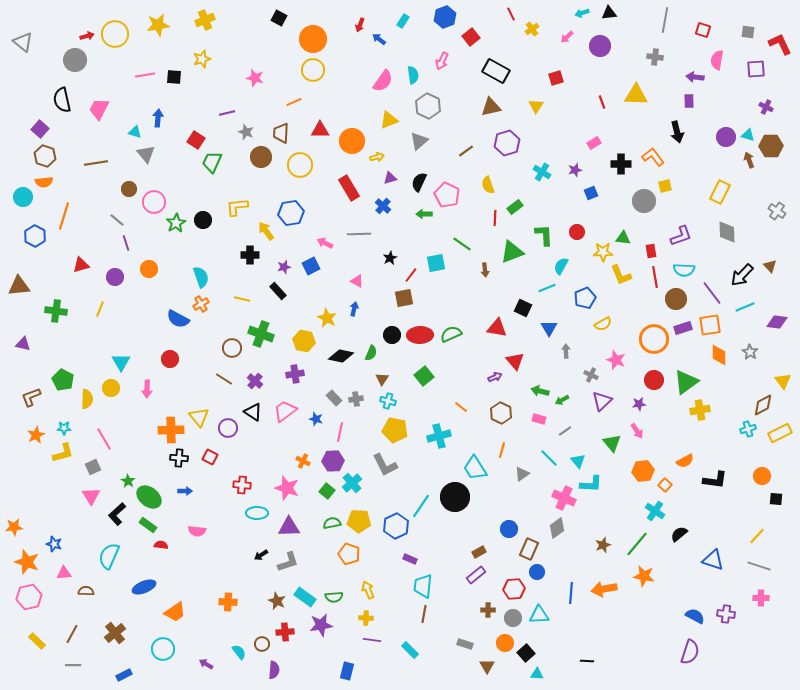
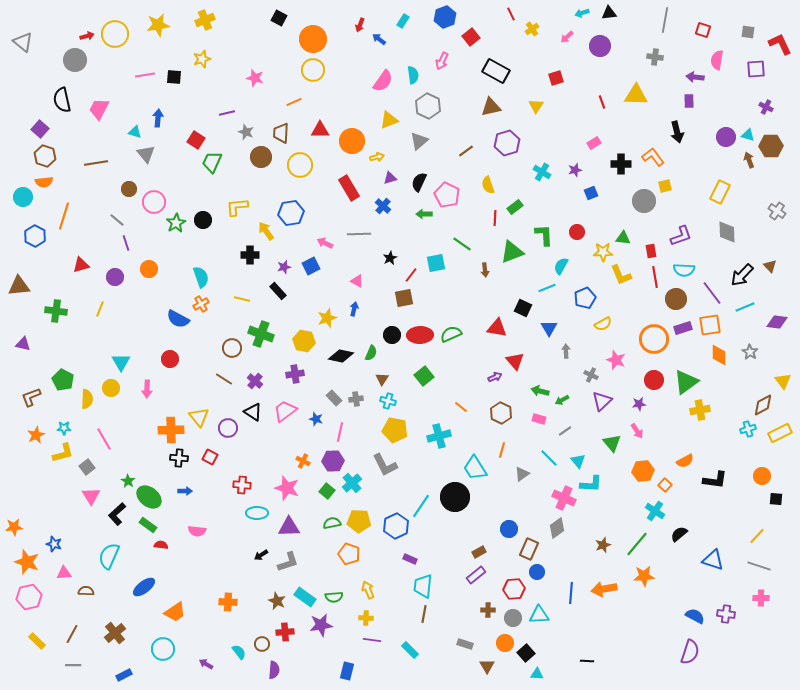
yellow star at (327, 318): rotated 24 degrees clockwise
gray square at (93, 467): moved 6 px left; rotated 14 degrees counterclockwise
orange star at (644, 576): rotated 15 degrees counterclockwise
blue ellipse at (144, 587): rotated 15 degrees counterclockwise
